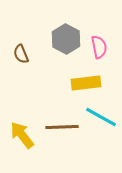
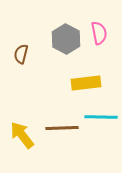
pink semicircle: moved 14 px up
brown semicircle: rotated 36 degrees clockwise
cyan line: rotated 28 degrees counterclockwise
brown line: moved 1 px down
